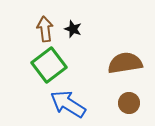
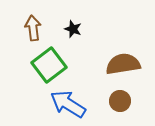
brown arrow: moved 12 px left, 1 px up
brown semicircle: moved 2 px left, 1 px down
brown circle: moved 9 px left, 2 px up
